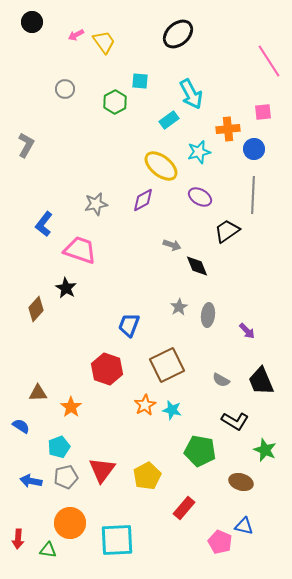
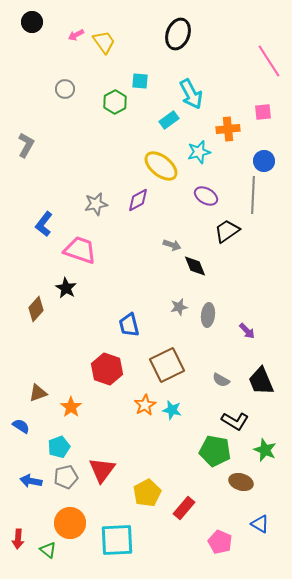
black ellipse at (178, 34): rotated 28 degrees counterclockwise
blue circle at (254, 149): moved 10 px right, 12 px down
purple ellipse at (200, 197): moved 6 px right, 1 px up
purple diamond at (143, 200): moved 5 px left
black diamond at (197, 266): moved 2 px left
gray star at (179, 307): rotated 18 degrees clockwise
blue trapezoid at (129, 325): rotated 35 degrees counterclockwise
brown triangle at (38, 393): rotated 18 degrees counterclockwise
green pentagon at (200, 451): moved 15 px right
yellow pentagon at (147, 476): moved 17 px down
blue triangle at (244, 526): moved 16 px right, 2 px up; rotated 18 degrees clockwise
green triangle at (48, 550): rotated 30 degrees clockwise
